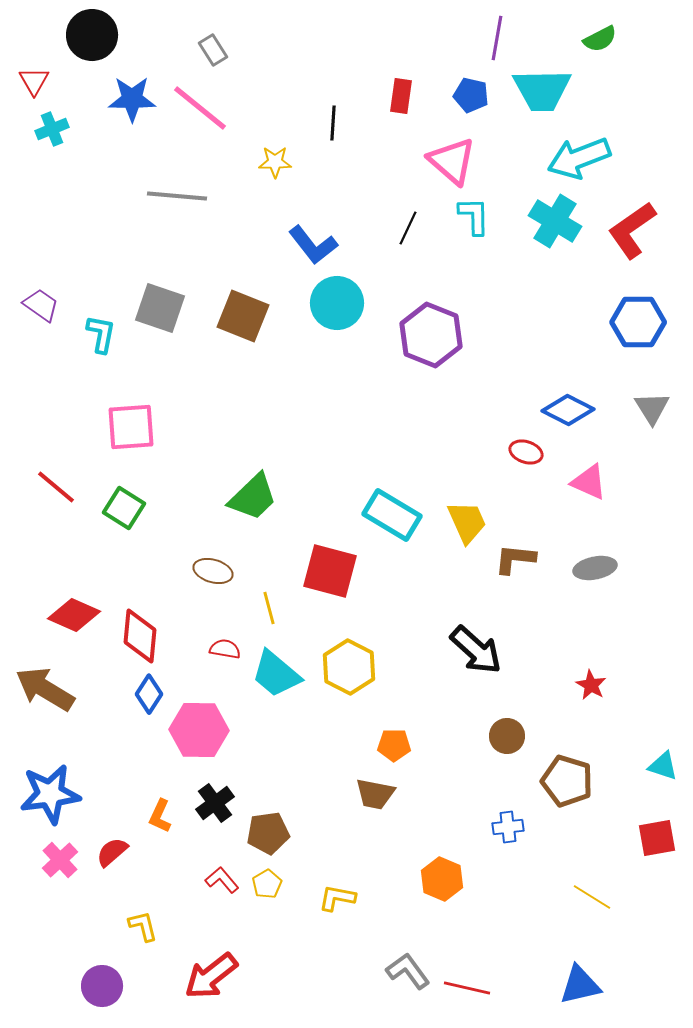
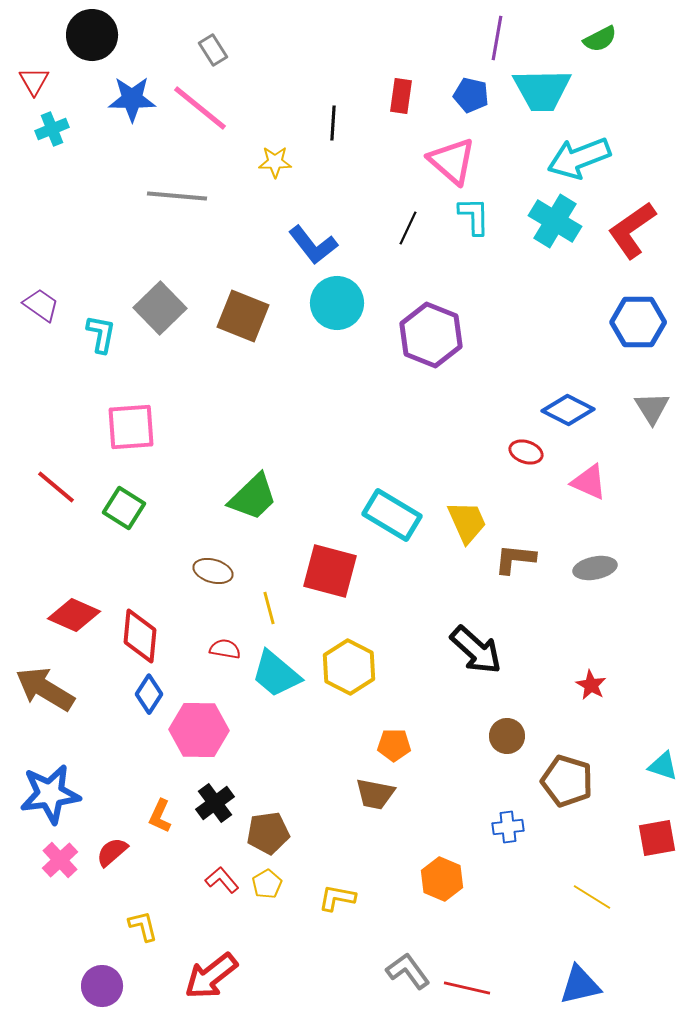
gray square at (160, 308): rotated 27 degrees clockwise
